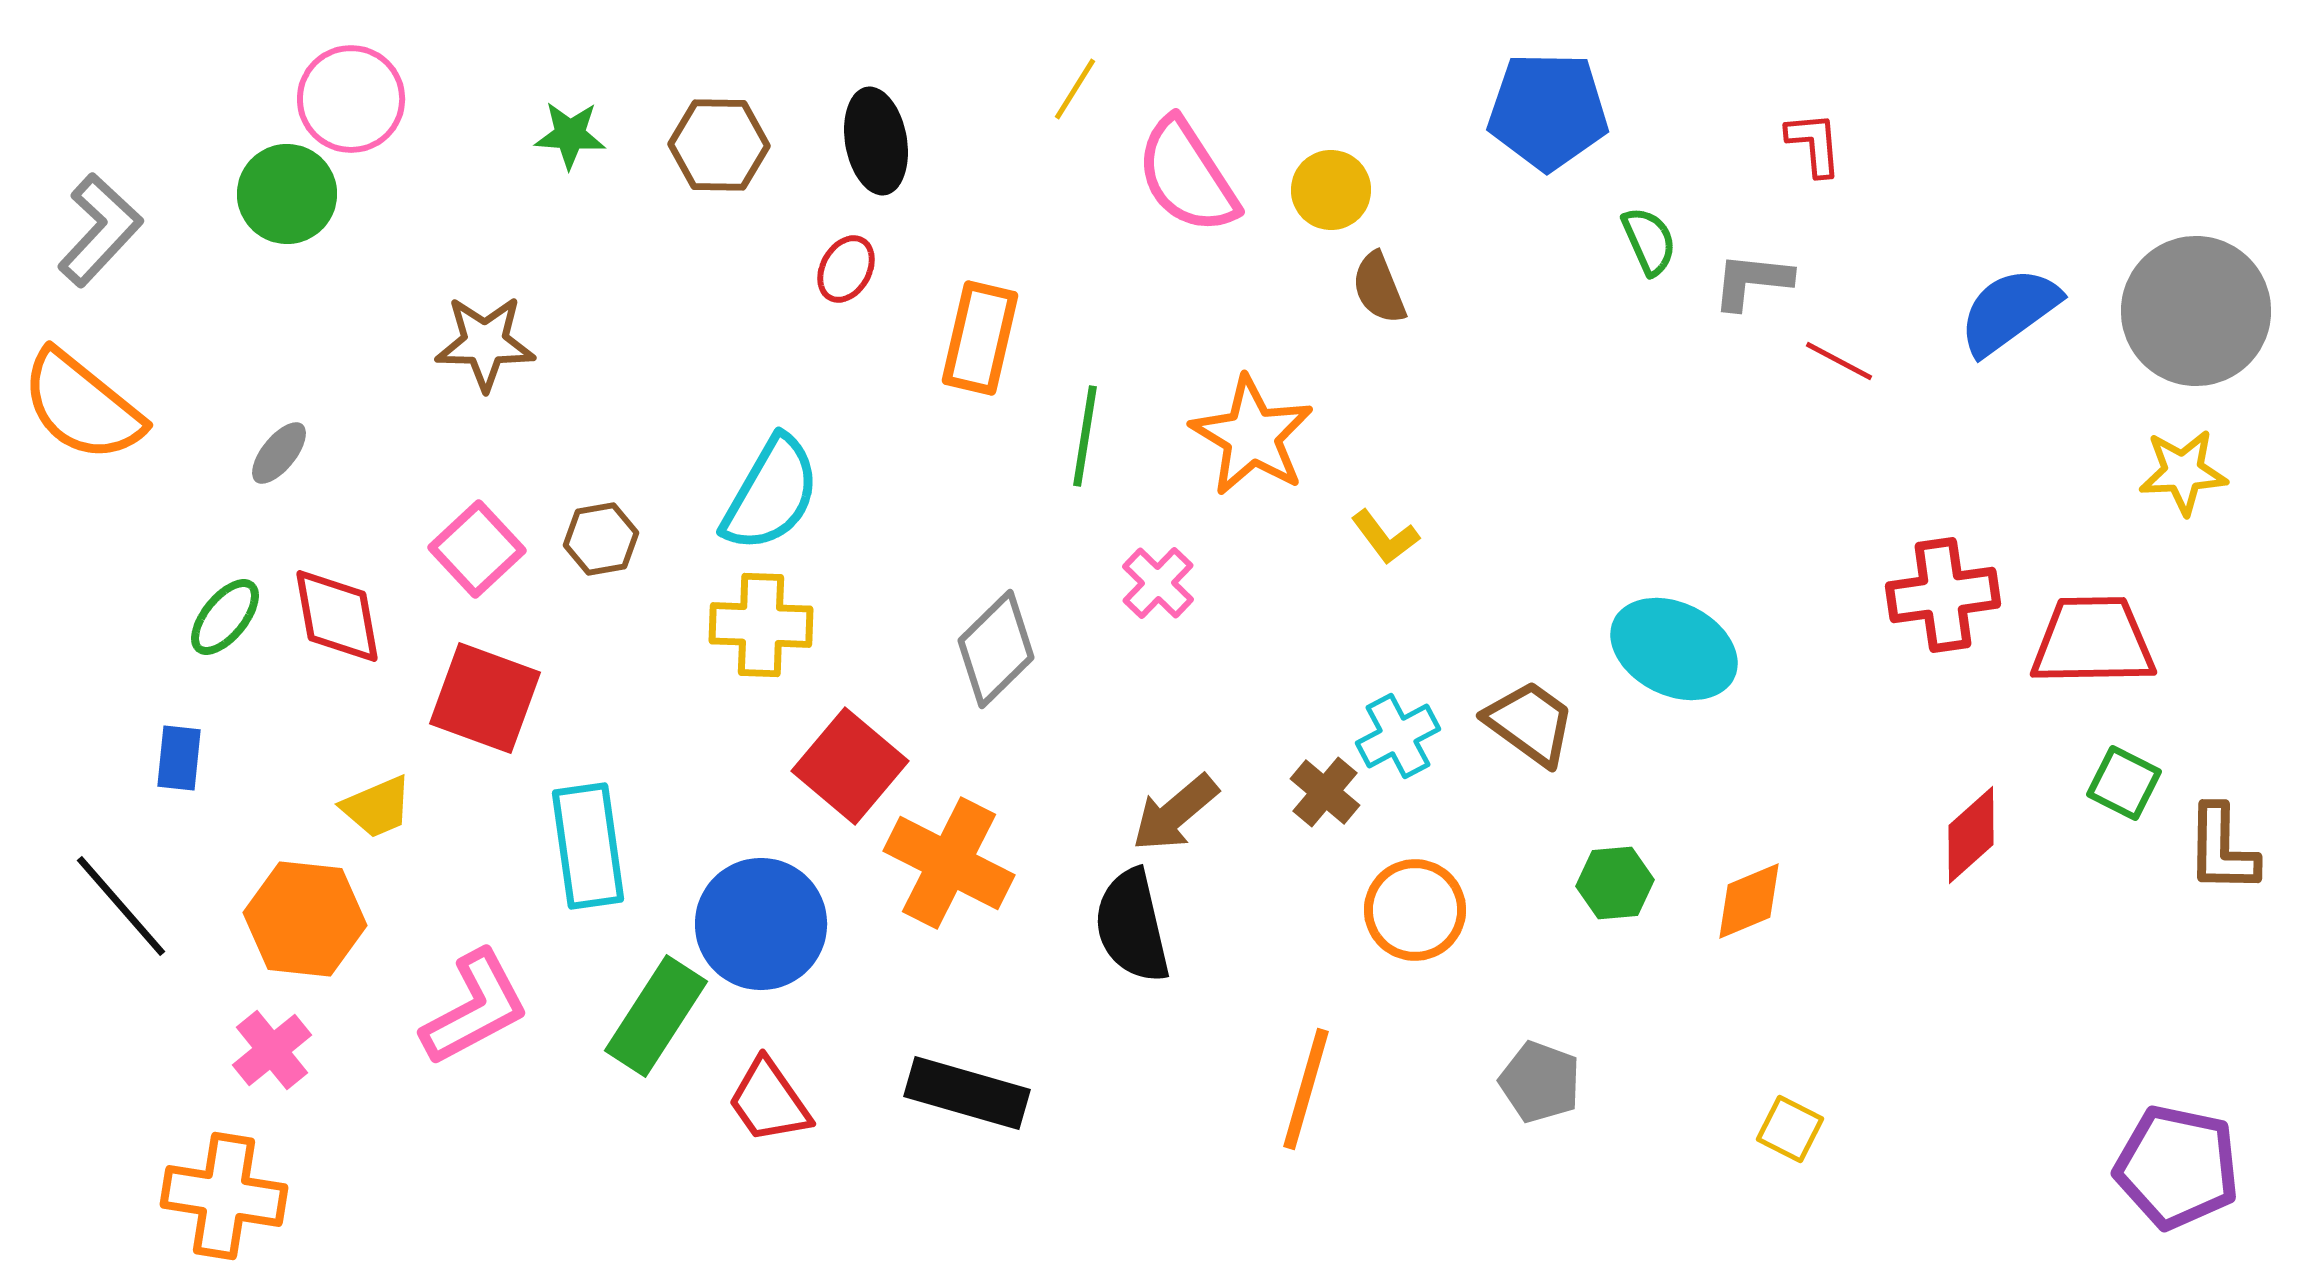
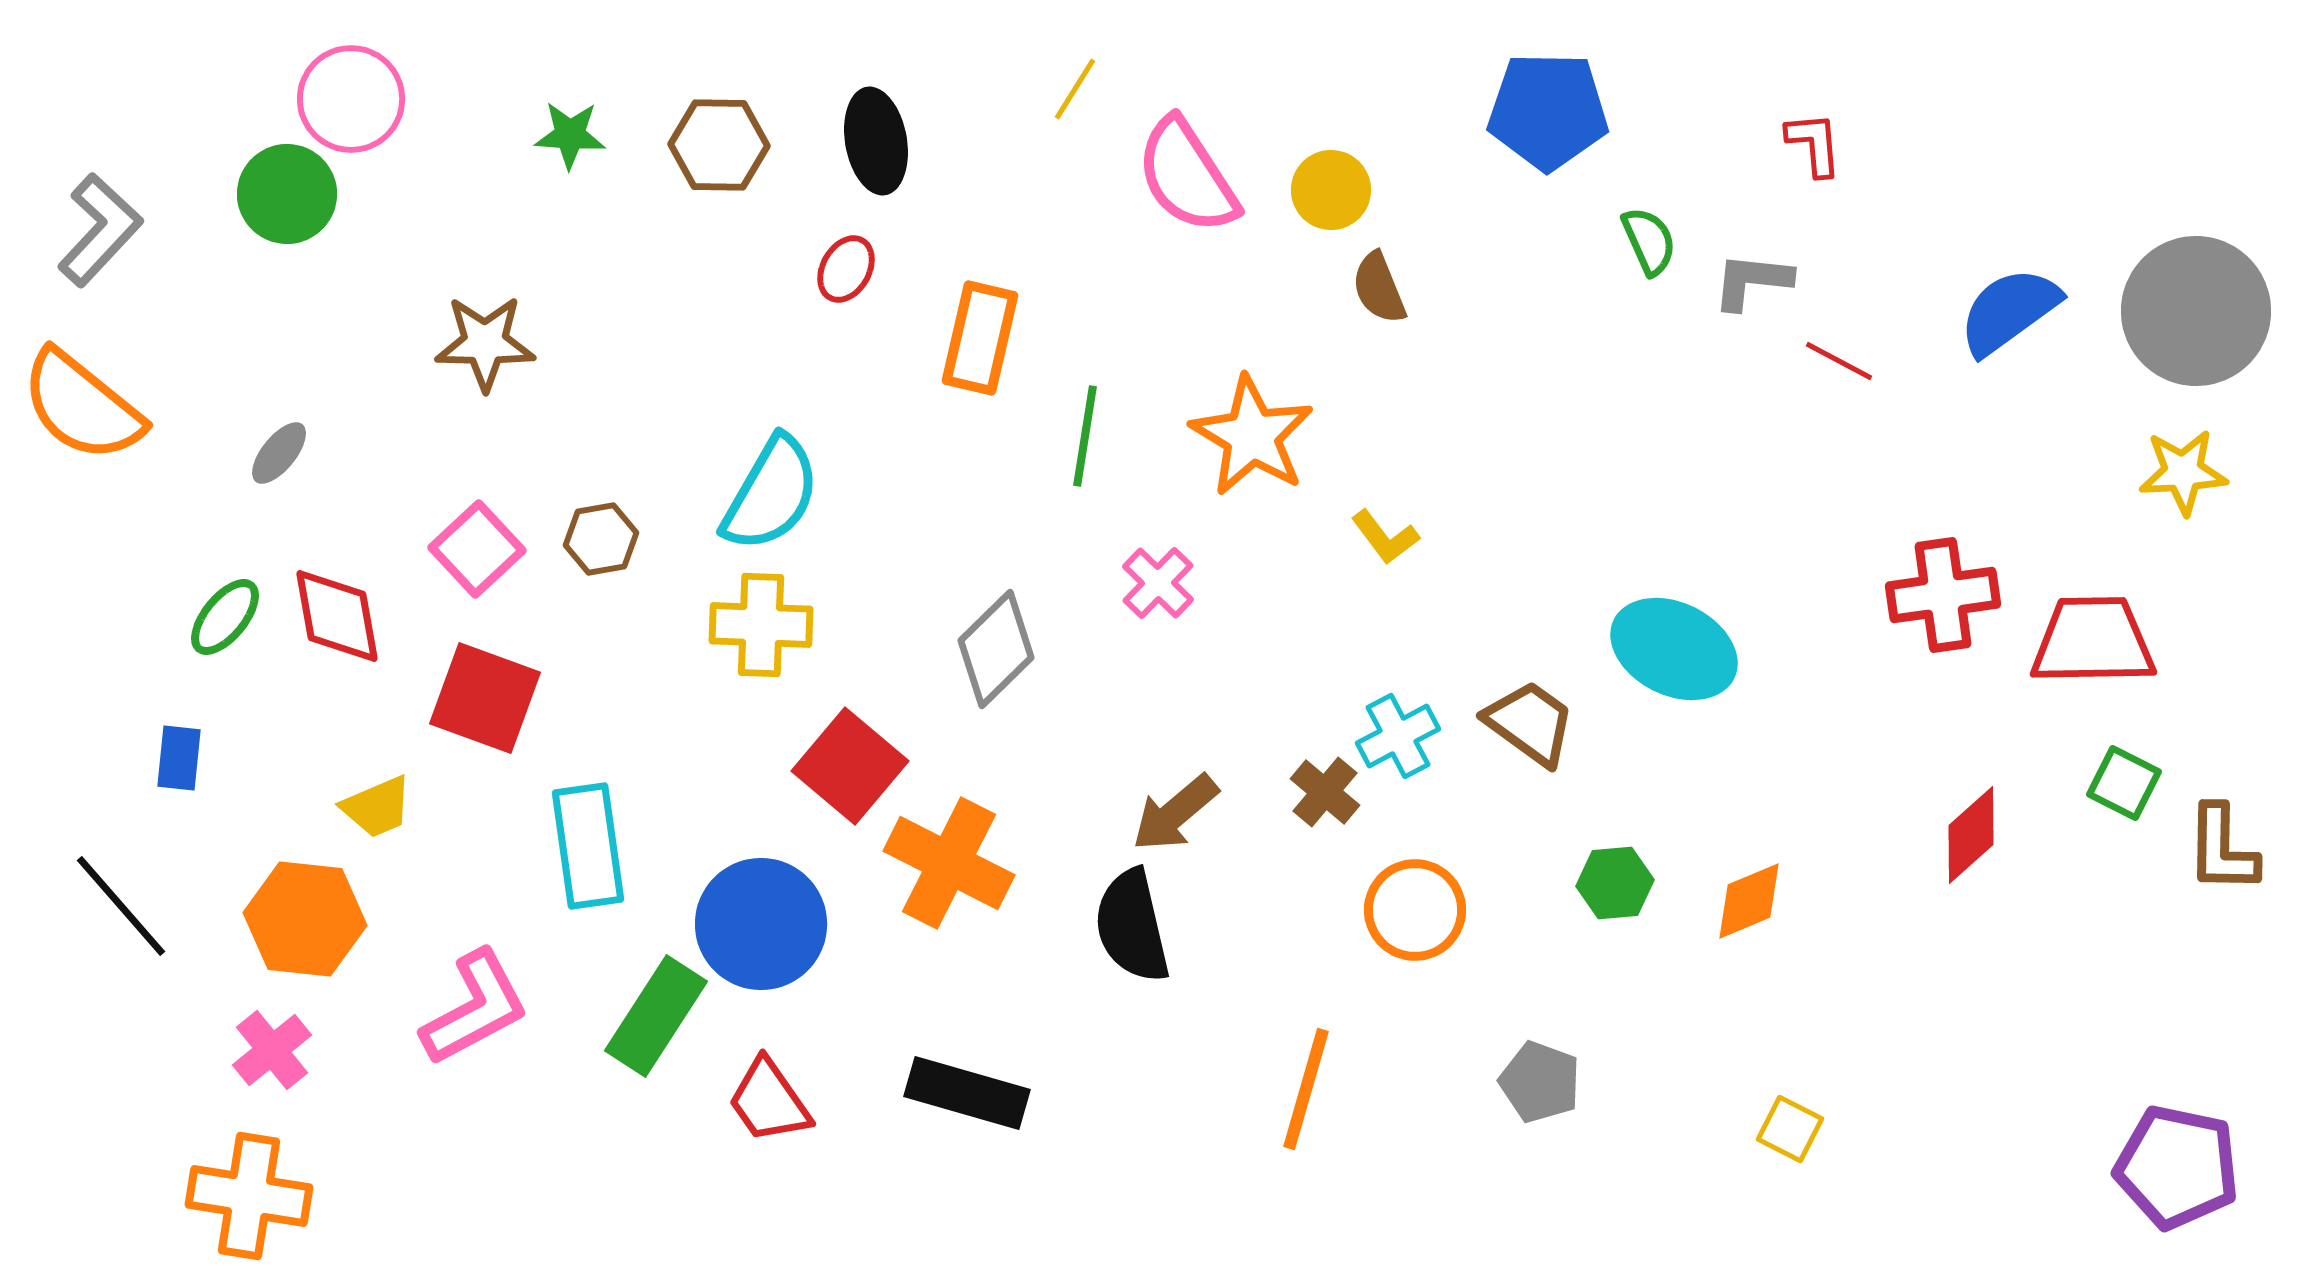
orange cross at (224, 1196): moved 25 px right
